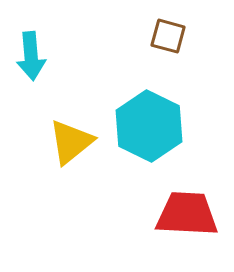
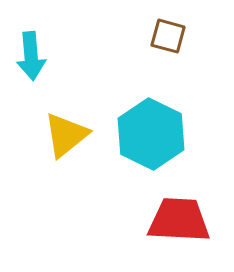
cyan hexagon: moved 2 px right, 8 px down
yellow triangle: moved 5 px left, 7 px up
red trapezoid: moved 8 px left, 6 px down
